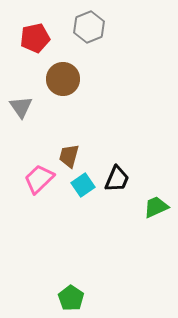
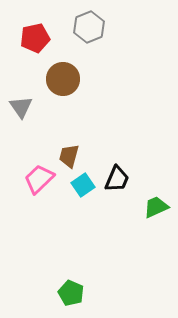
green pentagon: moved 5 px up; rotated 10 degrees counterclockwise
